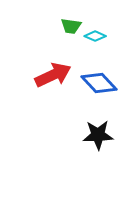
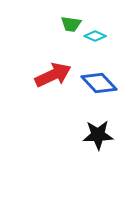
green trapezoid: moved 2 px up
